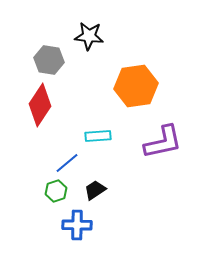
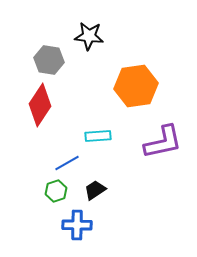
blue line: rotated 10 degrees clockwise
